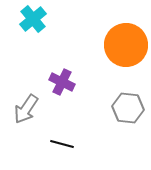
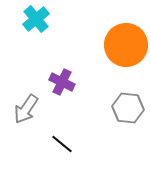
cyan cross: moved 3 px right
black line: rotated 25 degrees clockwise
